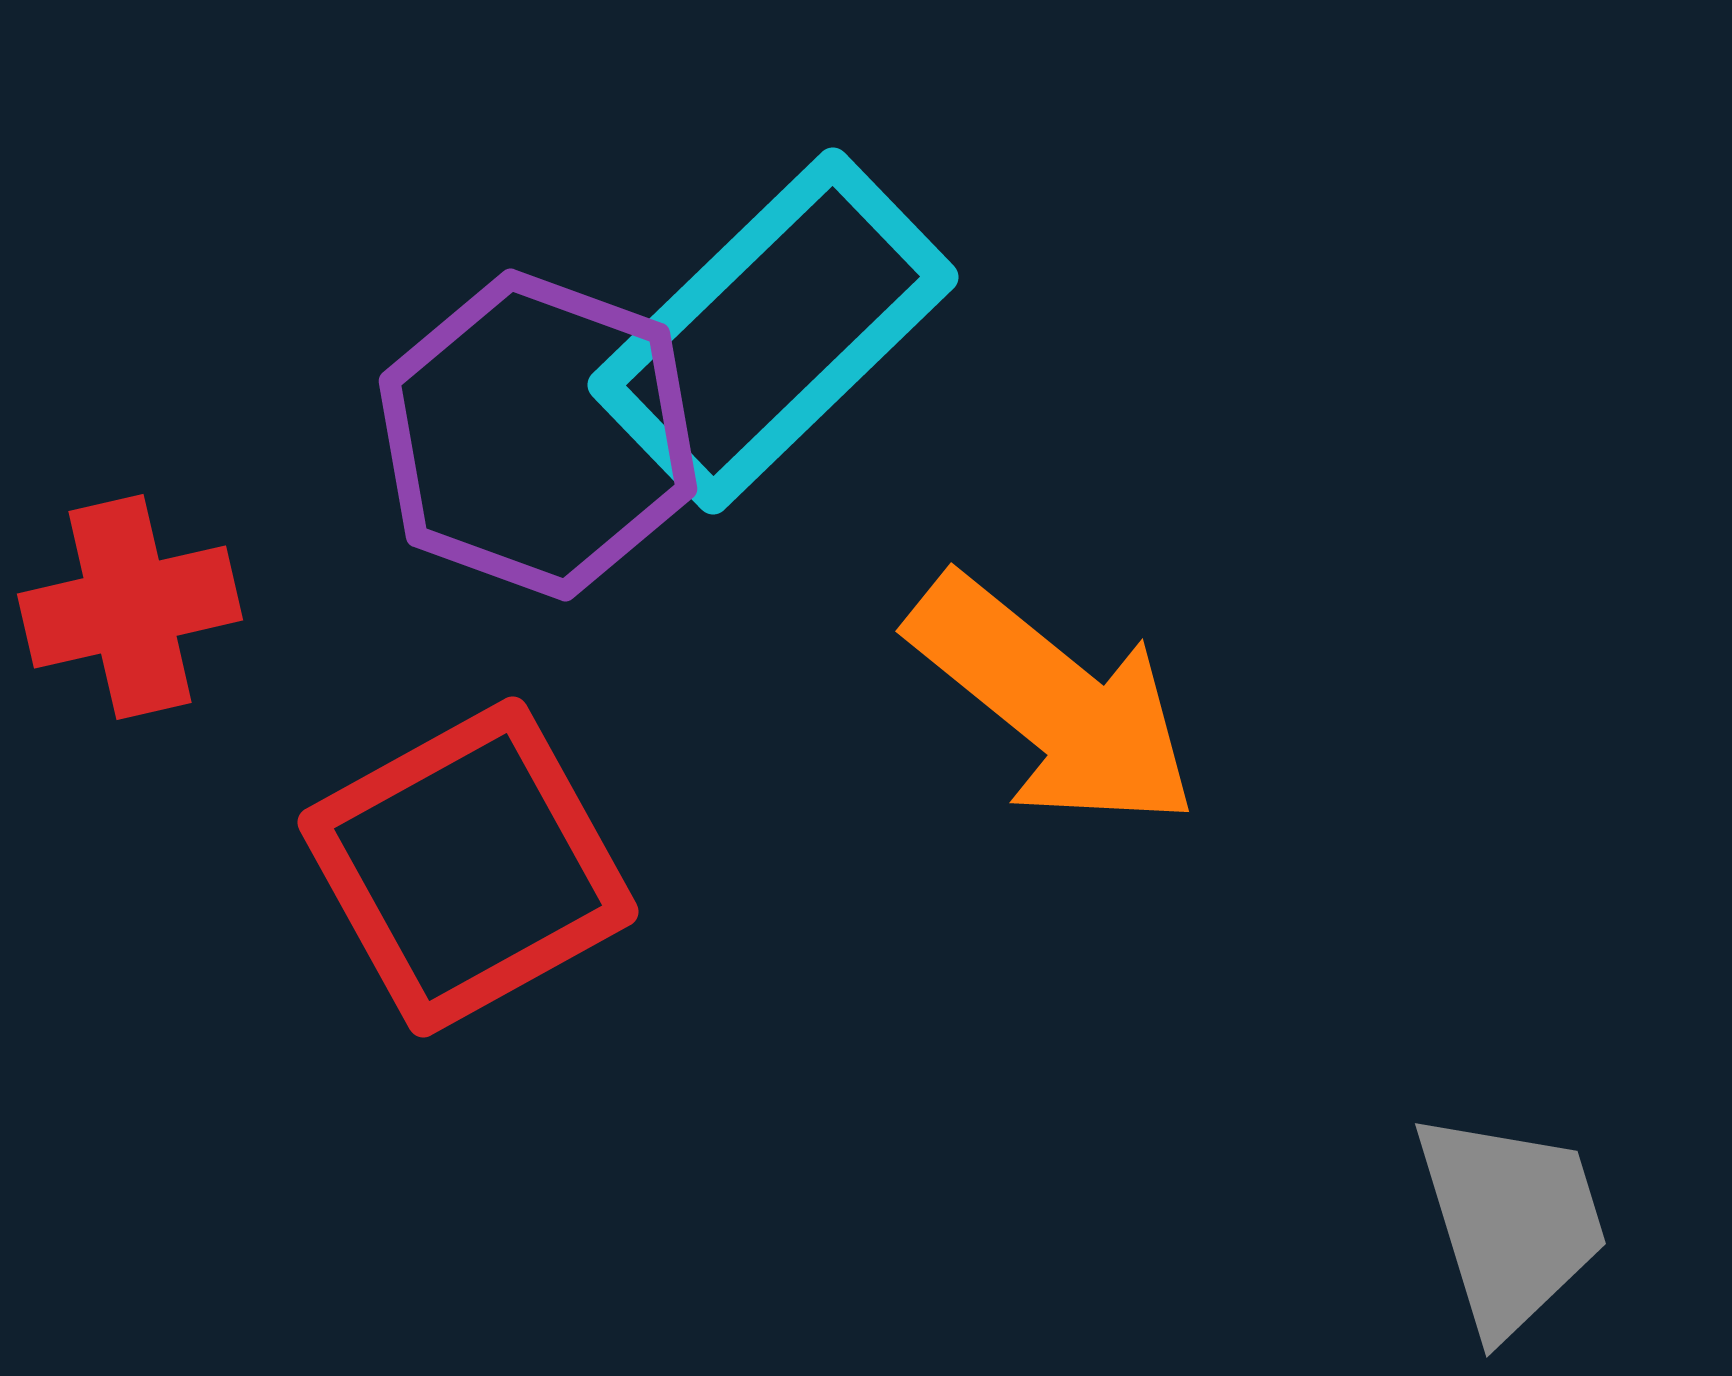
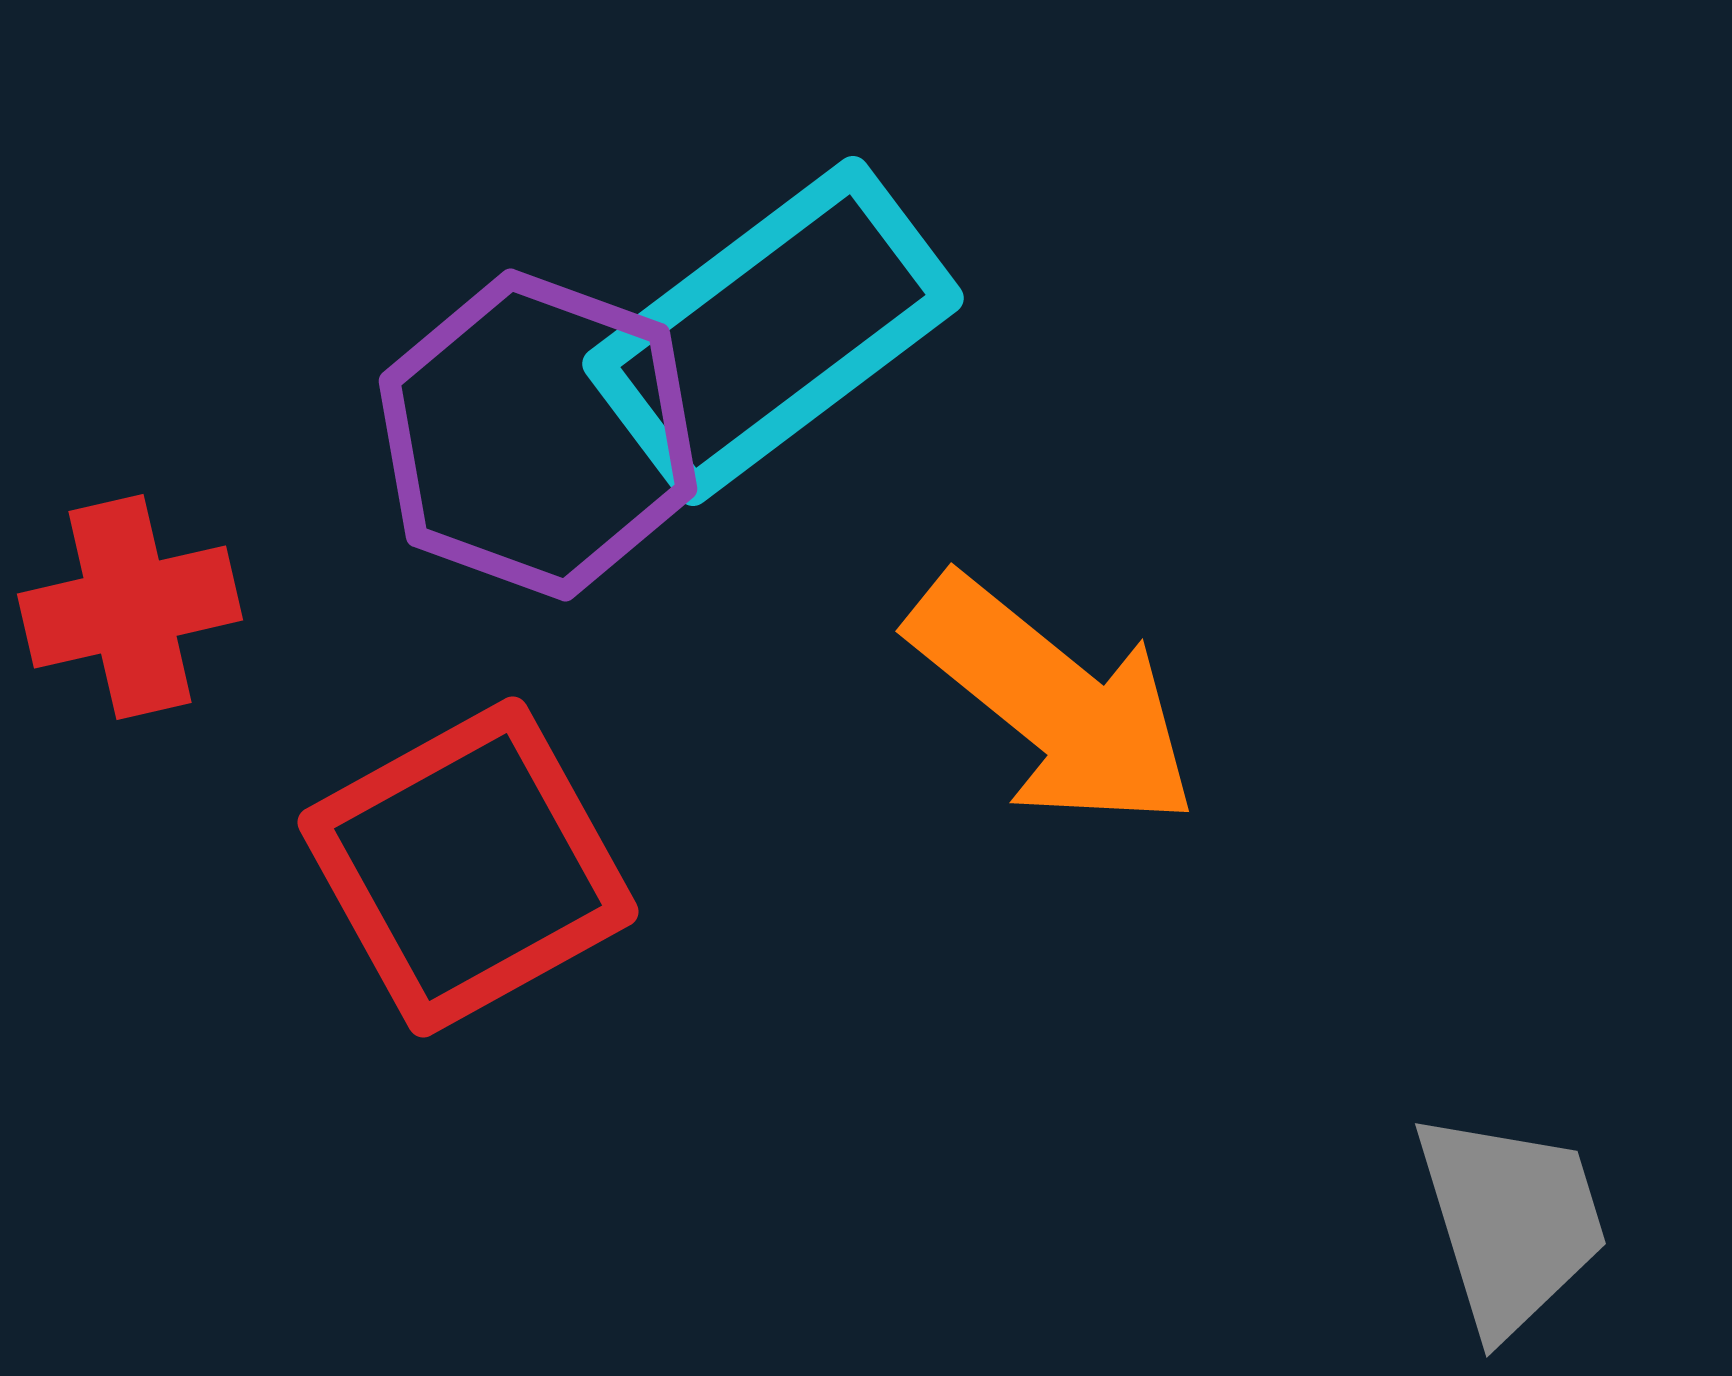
cyan rectangle: rotated 7 degrees clockwise
